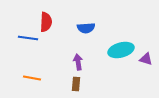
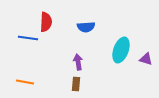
blue semicircle: moved 1 px up
cyan ellipse: rotated 55 degrees counterclockwise
orange line: moved 7 px left, 4 px down
